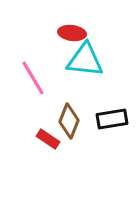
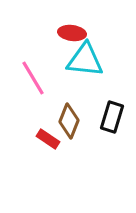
black rectangle: moved 2 px up; rotated 64 degrees counterclockwise
